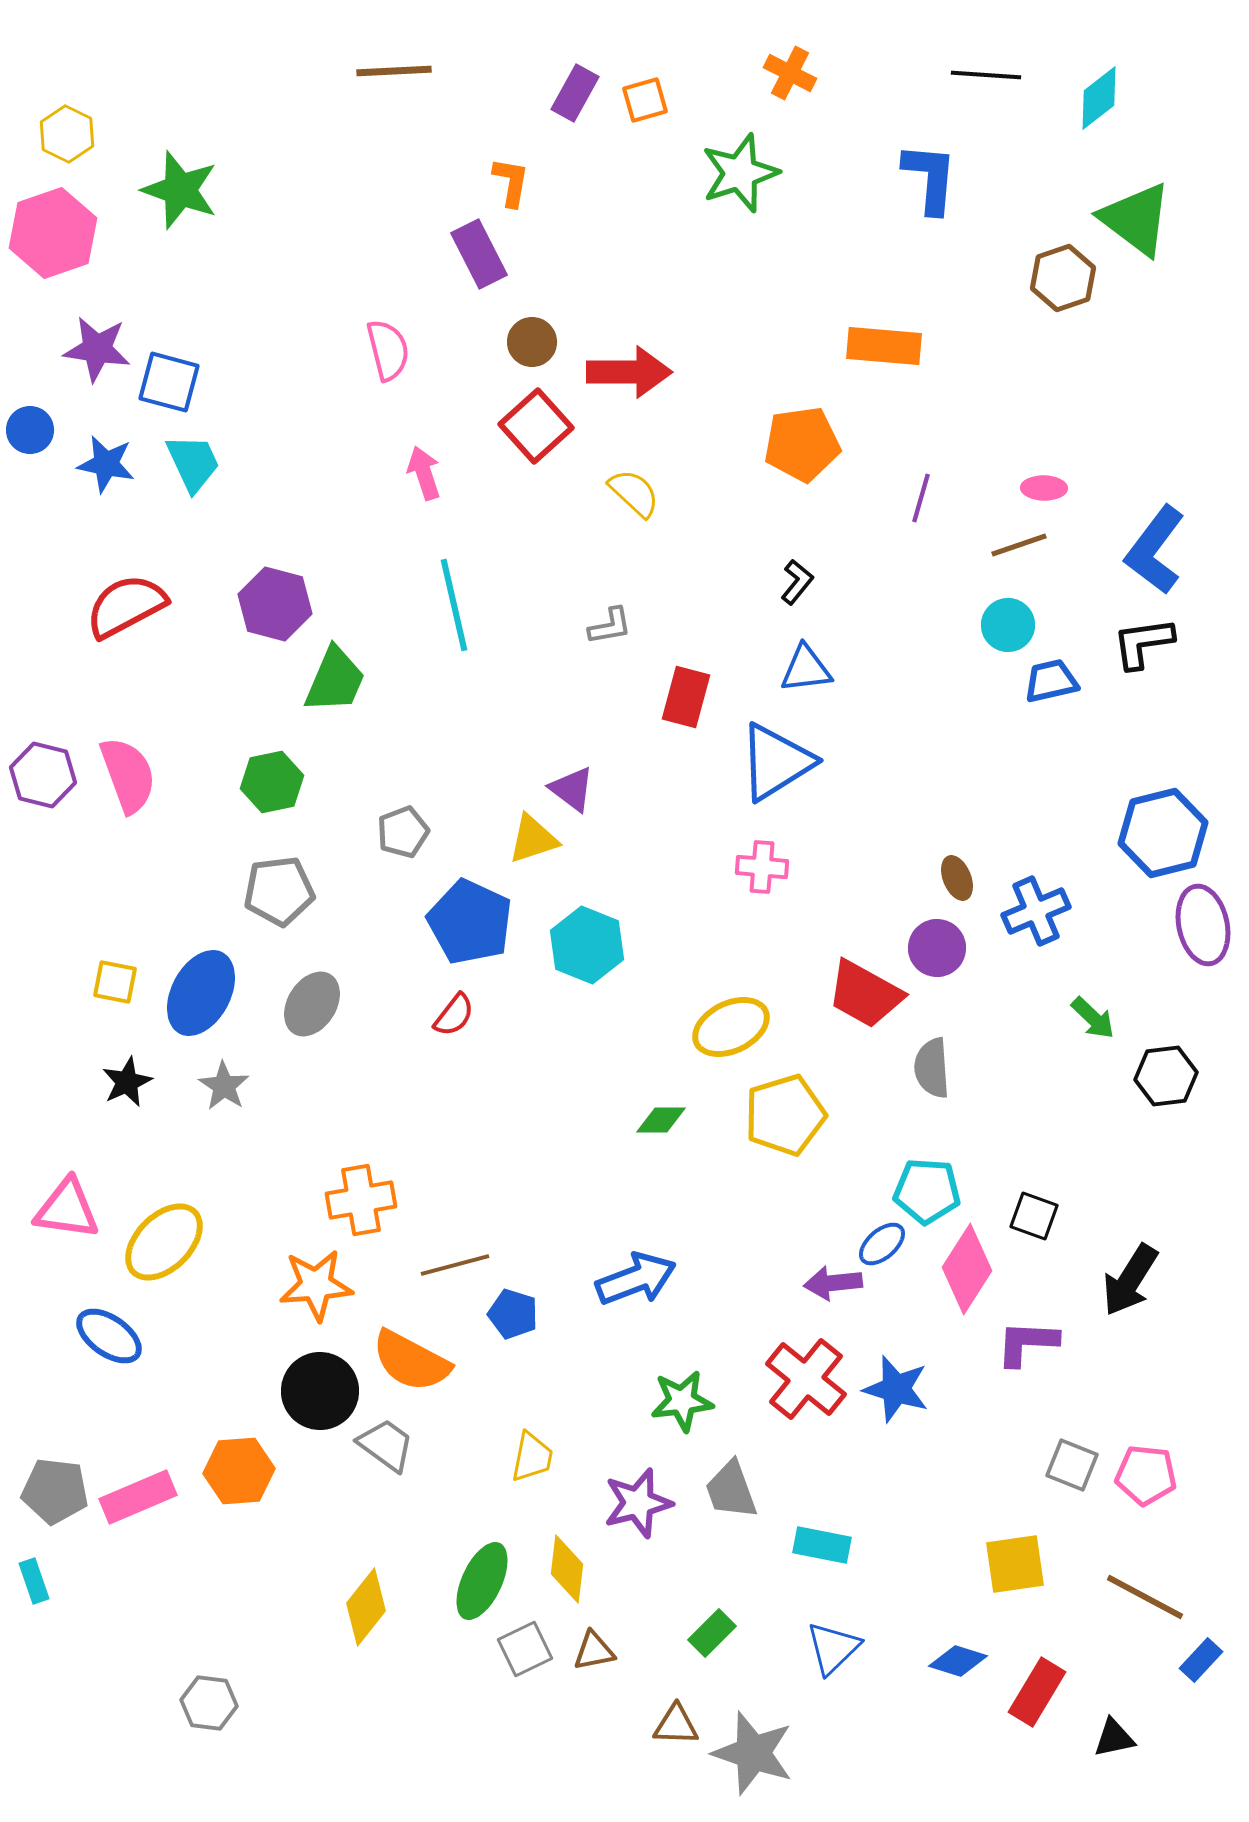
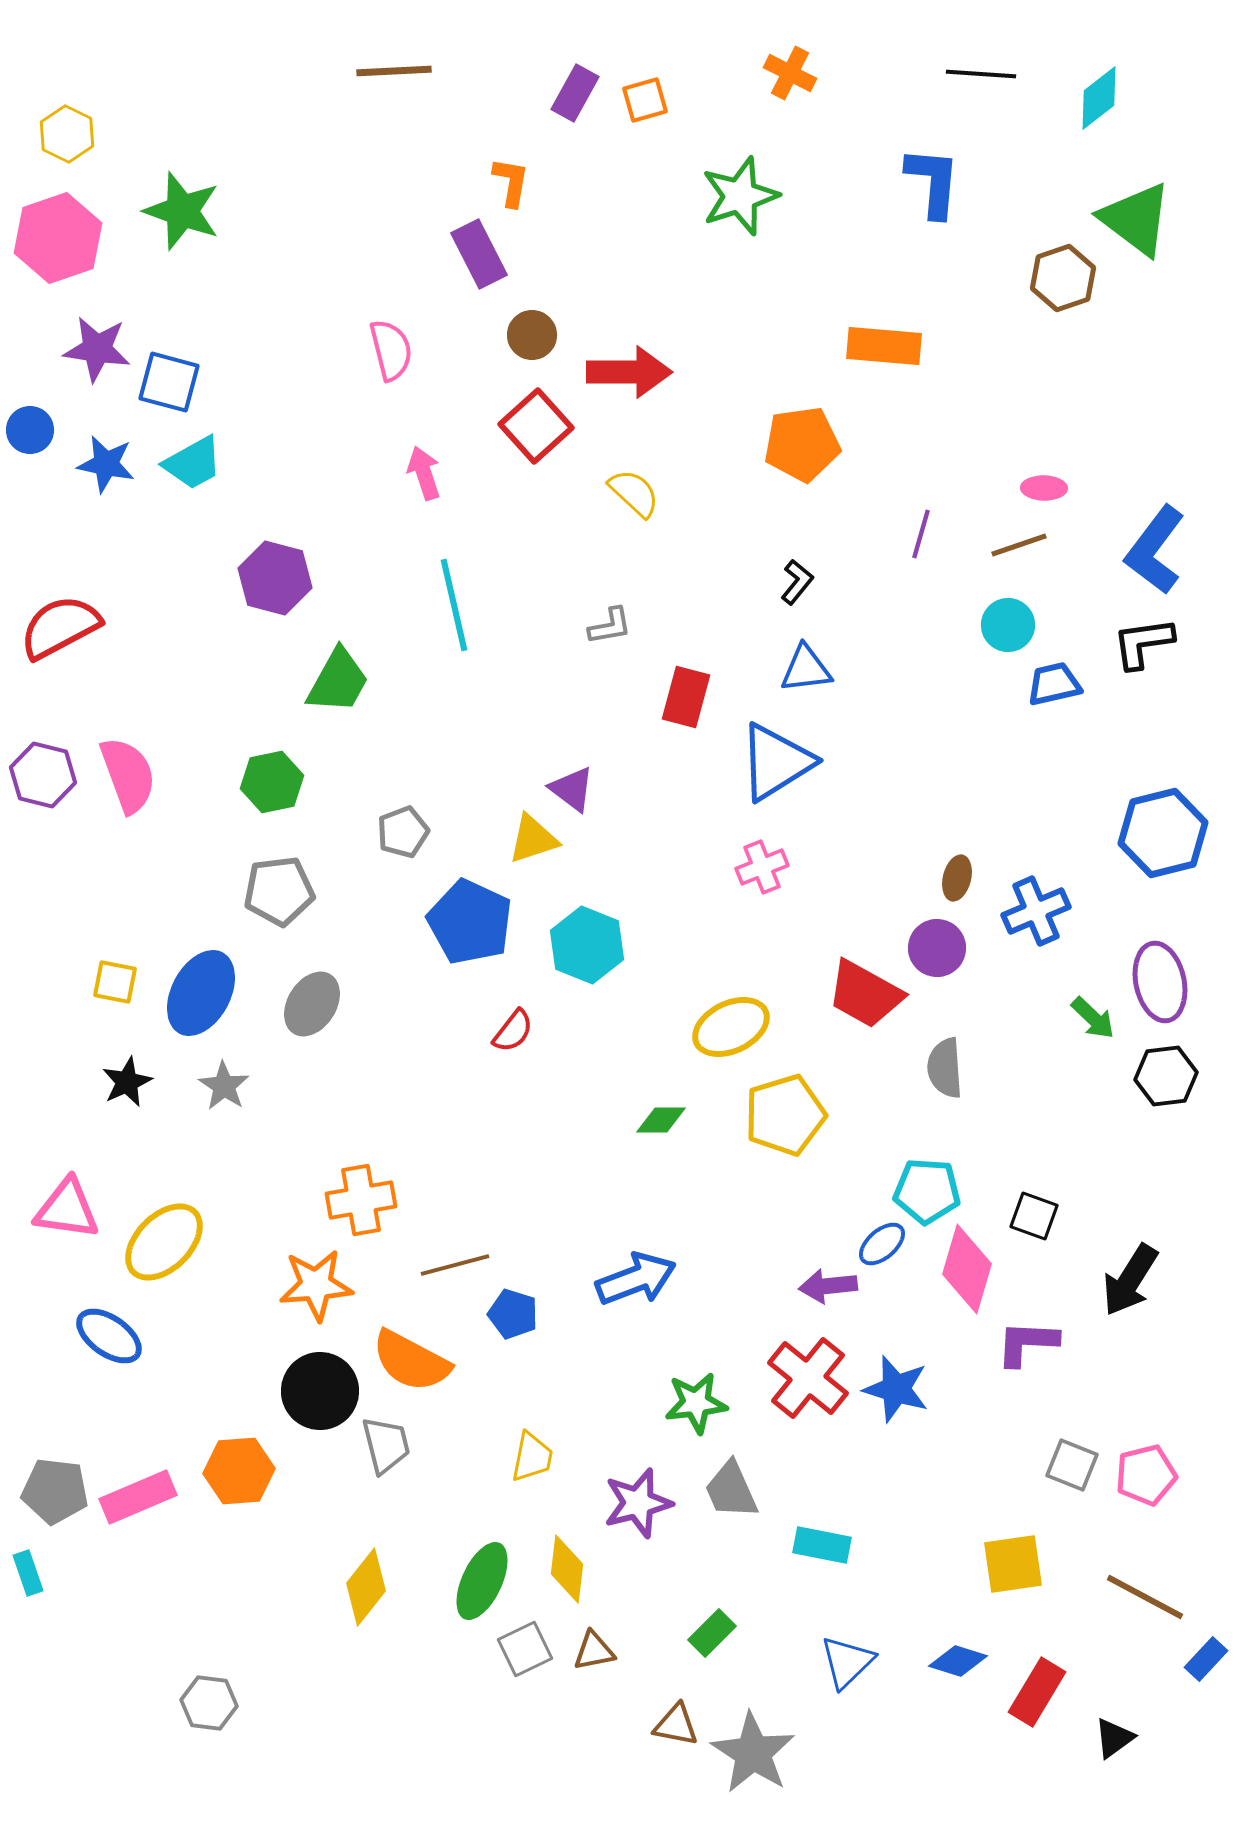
black line at (986, 75): moved 5 px left, 1 px up
green star at (740, 173): moved 23 px down
blue L-shape at (930, 178): moved 3 px right, 4 px down
green star at (180, 190): moved 2 px right, 21 px down
pink hexagon at (53, 233): moved 5 px right, 5 px down
brown circle at (532, 342): moved 7 px up
pink semicircle at (388, 350): moved 3 px right
cyan trapezoid at (193, 463): rotated 86 degrees clockwise
purple line at (921, 498): moved 36 px down
purple hexagon at (275, 604): moved 26 px up
red semicircle at (126, 606): moved 66 px left, 21 px down
green trapezoid at (335, 680): moved 3 px right, 1 px down; rotated 6 degrees clockwise
blue trapezoid at (1051, 681): moved 3 px right, 3 px down
pink cross at (762, 867): rotated 27 degrees counterclockwise
brown ellipse at (957, 878): rotated 36 degrees clockwise
purple ellipse at (1203, 925): moved 43 px left, 57 px down
red semicircle at (454, 1015): moved 59 px right, 16 px down
gray semicircle at (932, 1068): moved 13 px right
pink diamond at (967, 1269): rotated 16 degrees counterclockwise
purple arrow at (833, 1283): moved 5 px left, 3 px down
red cross at (806, 1379): moved 2 px right, 1 px up
green star at (682, 1401): moved 14 px right, 2 px down
gray trapezoid at (386, 1445): rotated 40 degrees clockwise
pink pentagon at (1146, 1475): rotated 20 degrees counterclockwise
gray trapezoid at (731, 1490): rotated 4 degrees counterclockwise
yellow square at (1015, 1564): moved 2 px left
cyan rectangle at (34, 1581): moved 6 px left, 8 px up
yellow diamond at (366, 1607): moved 20 px up
blue triangle at (833, 1648): moved 14 px right, 14 px down
blue rectangle at (1201, 1660): moved 5 px right, 1 px up
brown triangle at (676, 1725): rotated 9 degrees clockwise
black triangle at (1114, 1738): rotated 24 degrees counterclockwise
gray star at (753, 1753): rotated 14 degrees clockwise
